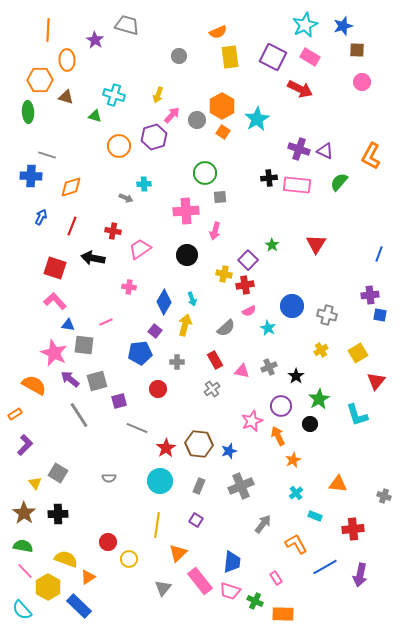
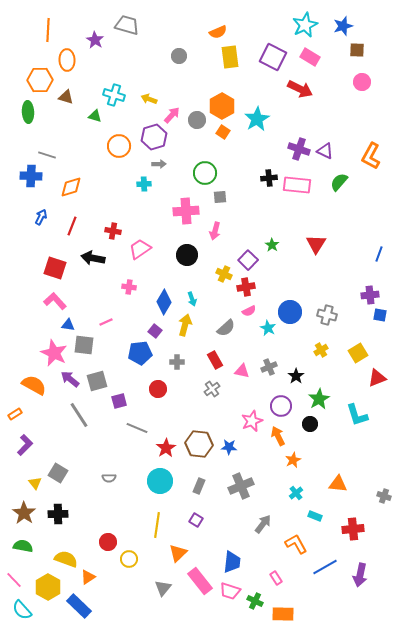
yellow arrow at (158, 95): moved 9 px left, 4 px down; rotated 91 degrees clockwise
gray arrow at (126, 198): moved 33 px right, 34 px up; rotated 24 degrees counterclockwise
yellow cross at (224, 274): rotated 14 degrees clockwise
red cross at (245, 285): moved 1 px right, 2 px down
blue circle at (292, 306): moved 2 px left, 6 px down
red triangle at (376, 381): moved 1 px right, 3 px up; rotated 30 degrees clockwise
blue star at (229, 451): moved 4 px up; rotated 21 degrees clockwise
pink line at (25, 571): moved 11 px left, 9 px down
